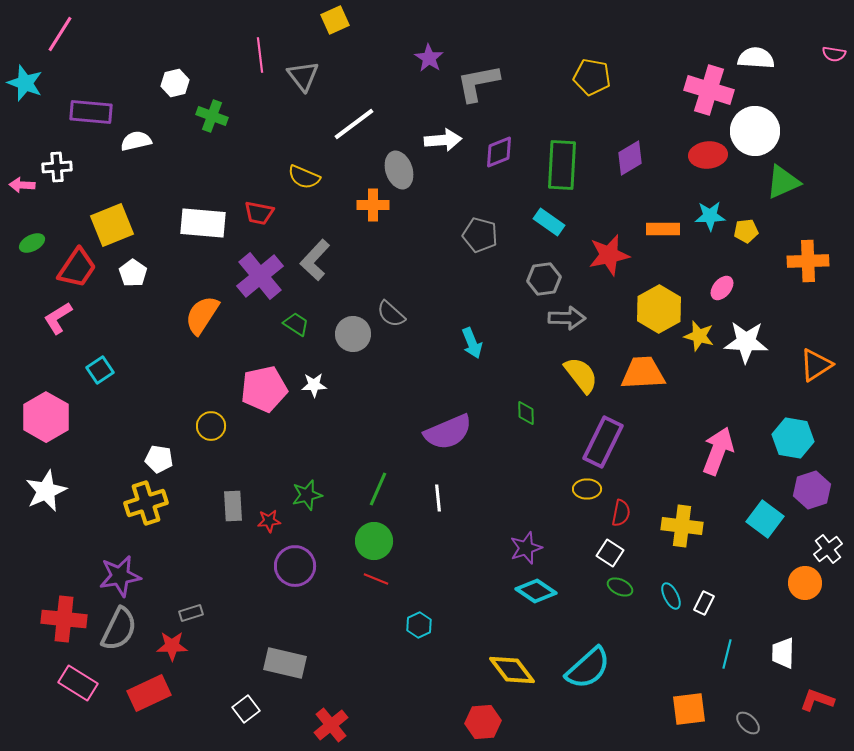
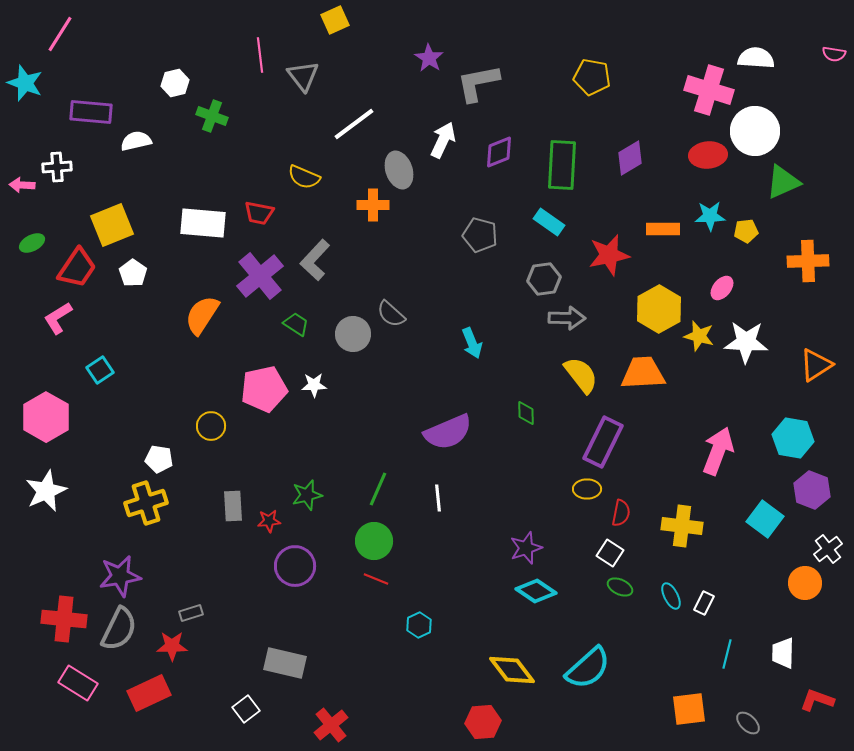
white arrow at (443, 140): rotated 60 degrees counterclockwise
purple hexagon at (812, 490): rotated 21 degrees counterclockwise
